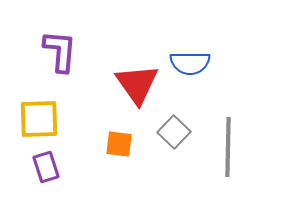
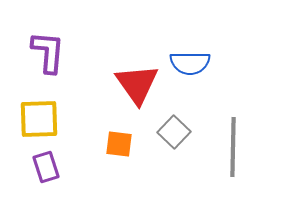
purple L-shape: moved 12 px left, 1 px down
gray line: moved 5 px right
